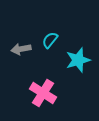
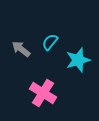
cyan semicircle: moved 2 px down
gray arrow: rotated 48 degrees clockwise
